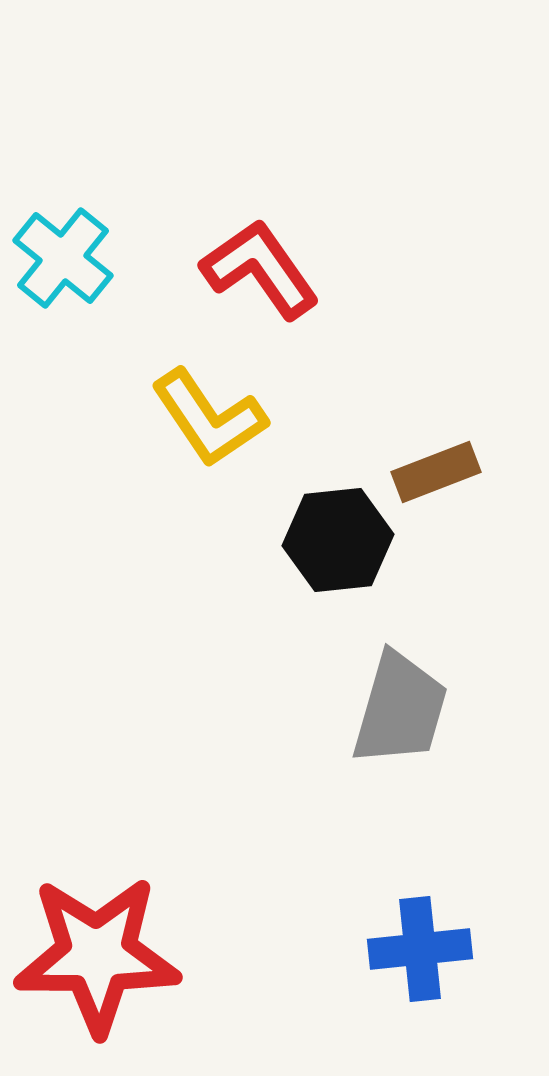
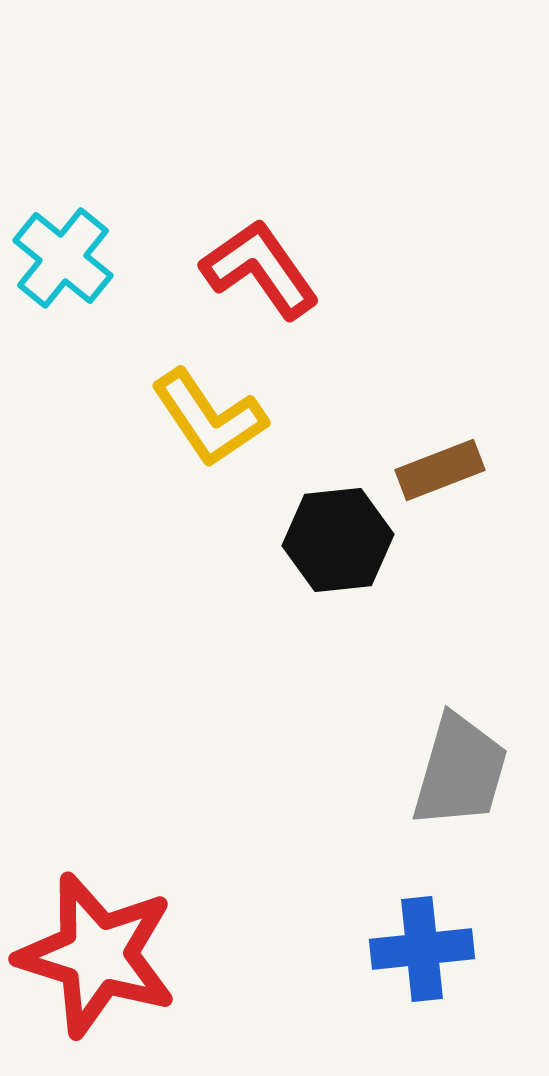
brown rectangle: moved 4 px right, 2 px up
gray trapezoid: moved 60 px right, 62 px down
blue cross: moved 2 px right
red star: rotated 17 degrees clockwise
